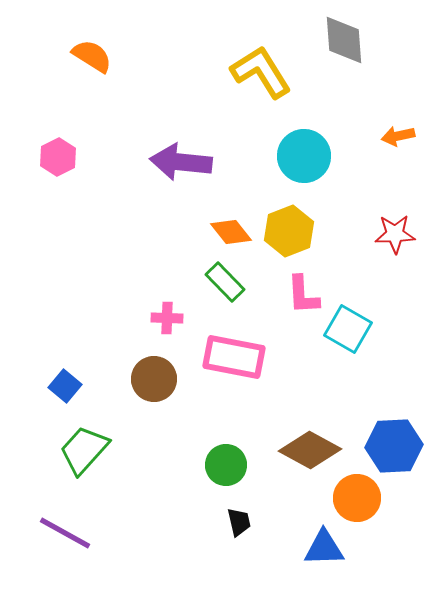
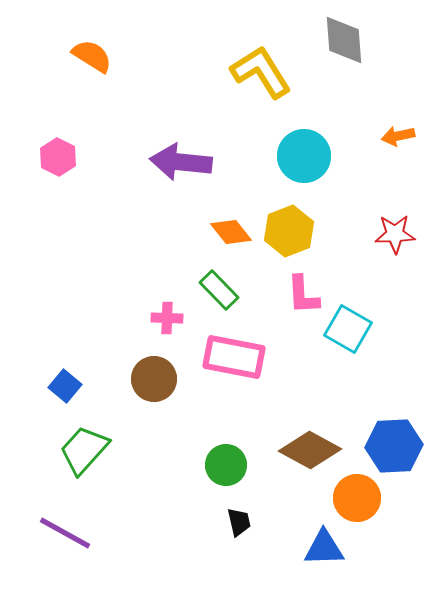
pink hexagon: rotated 6 degrees counterclockwise
green rectangle: moved 6 px left, 8 px down
